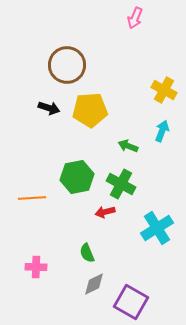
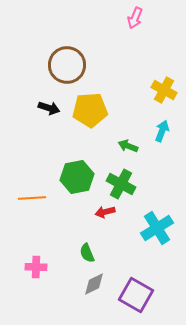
purple square: moved 5 px right, 7 px up
